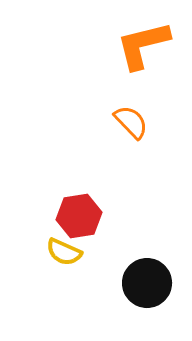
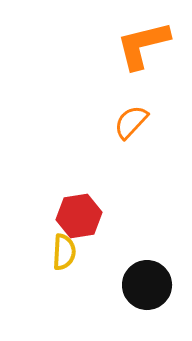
orange semicircle: rotated 93 degrees counterclockwise
yellow semicircle: rotated 111 degrees counterclockwise
black circle: moved 2 px down
